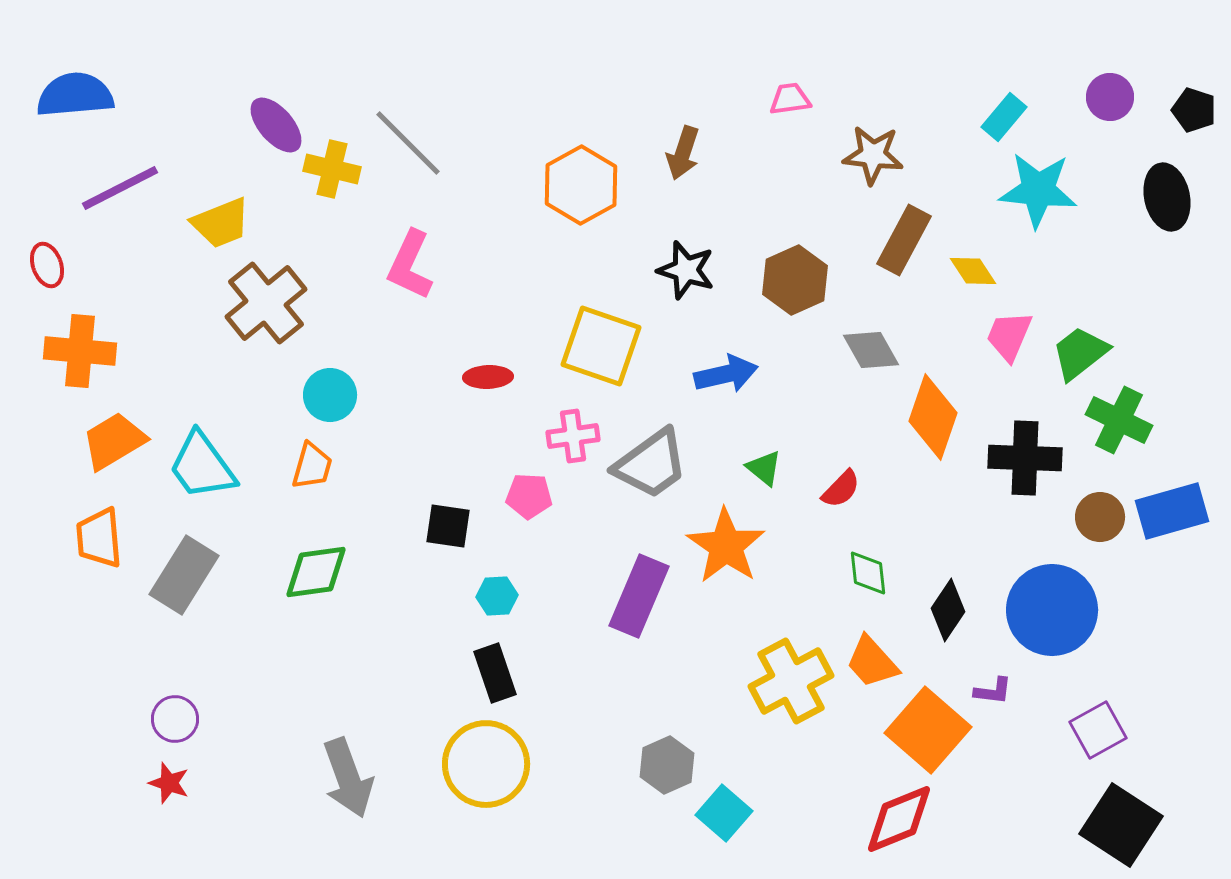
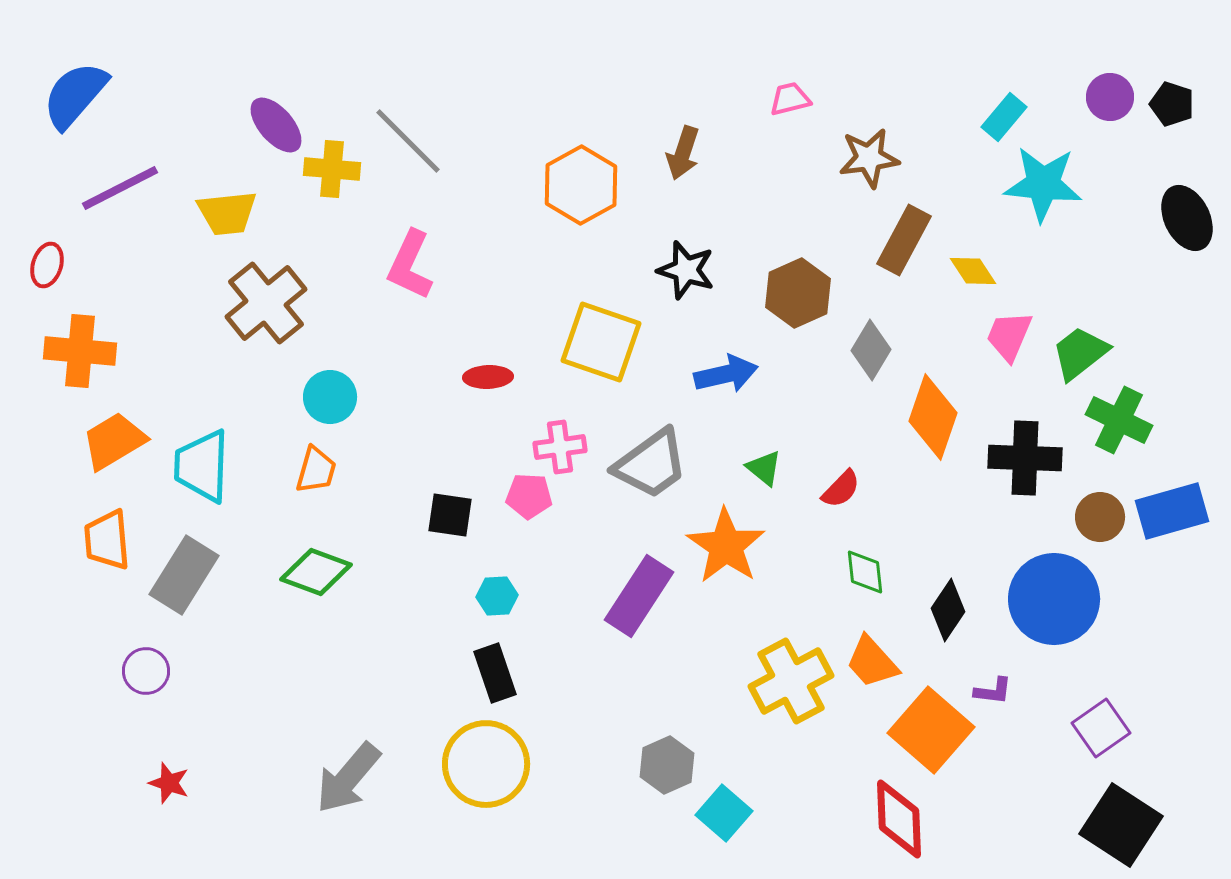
blue semicircle at (75, 95): rotated 44 degrees counterclockwise
pink trapezoid at (790, 99): rotated 6 degrees counterclockwise
black pentagon at (1194, 110): moved 22 px left, 6 px up
gray line at (408, 143): moved 2 px up
brown star at (873, 155): moved 4 px left, 3 px down; rotated 14 degrees counterclockwise
yellow cross at (332, 169): rotated 8 degrees counterclockwise
cyan star at (1038, 190): moved 5 px right, 6 px up
black ellipse at (1167, 197): moved 20 px right, 21 px down; rotated 14 degrees counterclockwise
yellow trapezoid at (221, 223): moved 6 px right, 10 px up; rotated 16 degrees clockwise
red ellipse at (47, 265): rotated 36 degrees clockwise
brown hexagon at (795, 280): moved 3 px right, 13 px down
yellow square at (601, 346): moved 4 px up
gray diamond at (871, 350): rotated 60 degrees clockwise
cyan circle at (330, 395): moved 2 px down
pink cross at (573, 436): moved 13 px left, 11 px down
cyan trapezoid at (202, 466): rotated 38 degrees clockwise
orange trapezoid at (312, 466): moved 4 px right, 4 px down
black square at (448, 526): moved 2 px right, 11 px up
orange trapezoid at (99, 538): moved 8 px right, 2 px down
green diamond at (316, 572): rotated 28 degrees clockwise
green diamond at (868, 573): moved 3 px left, 1 px up
purple rectangle at (639, 596): rotated 10 degrees clockwise
blue circle at (1052, 610): moved 2 px right, 11 px up
purple circle at (175, 719): moved 29 px left, 48 px up
orange square at (928, 730): moved 3 px right
purple square at (1098, 730): moved 3 px right, 2 px up; rotated 6 degrees counterclockwise
gray arrow at (348, 778): rotated 60 degrees clockwise
red diamond at (899, 819): rotated 70 degrees counterclockwise
